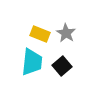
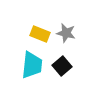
gray star: rotated 18 degrees counterclockwise
cyan trapezoid: moved 3 px down
